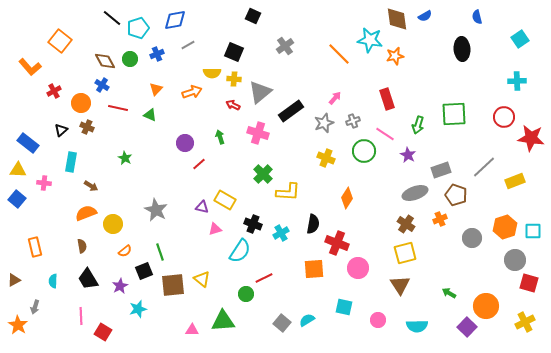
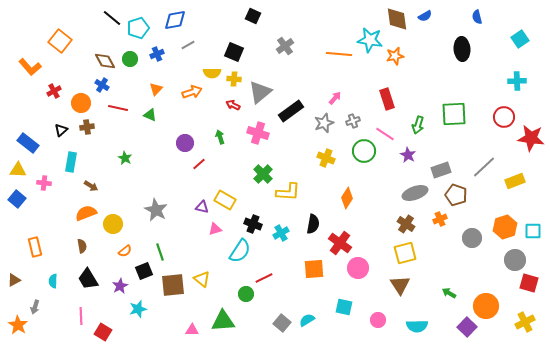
orange line at (339, 54): rotated 40 degrees counterclockwise
brown cross at (87, 127): rotated 32 degrees counterclockwise
red cross at (337, 243): moved 3 px right; rotated 15 degrees clockwise
